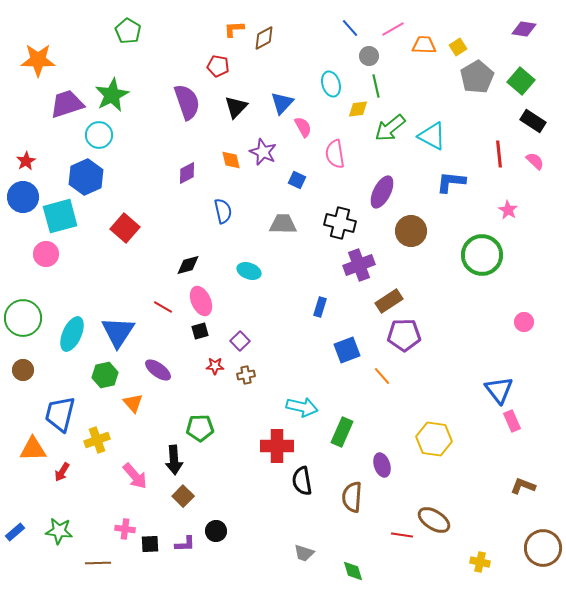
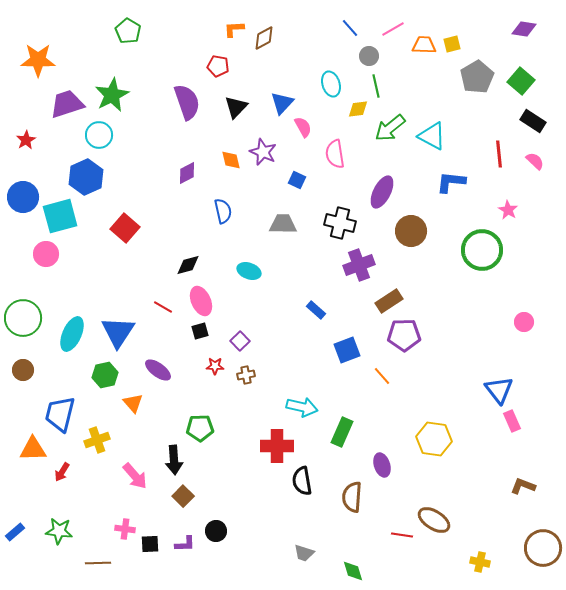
yellow square at (458, 47): moved 6 px left, 3 px up; rotated 18 degrees clockwise
red star at (26, 161): moved 21 px up
green circle at (482, 255): moved 5 px up
blue rectangle at (320, 307): moved 4 px left, 3 px down; rotated 66 degrees counterclockwise
